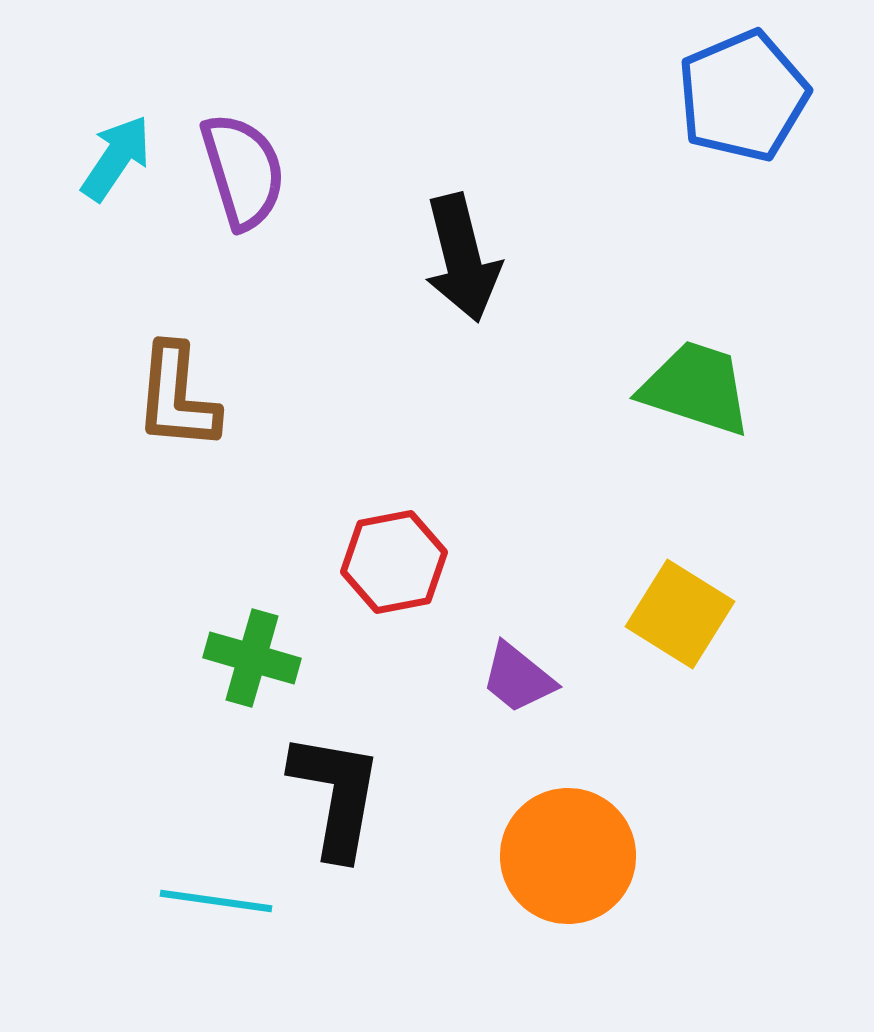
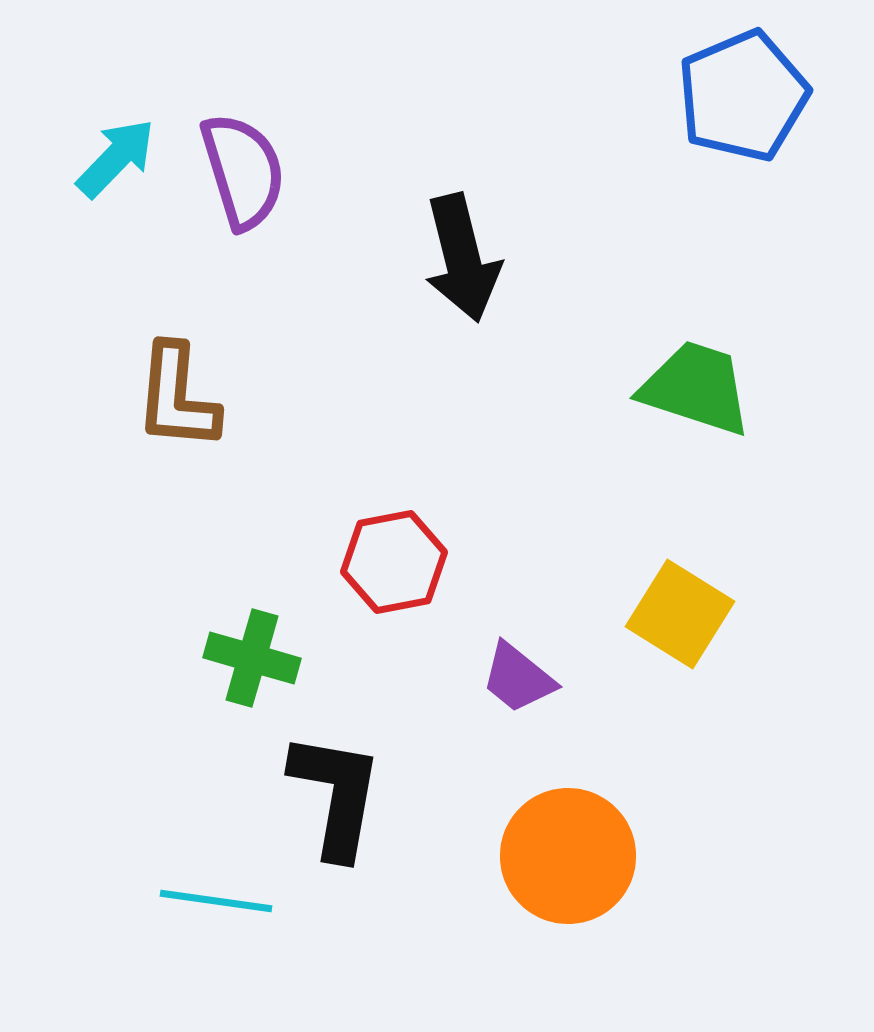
cyan arrow: rotated 10 degrees clockwise
